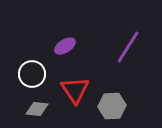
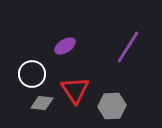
gray diamond: moved 5 px right, 6 px up
